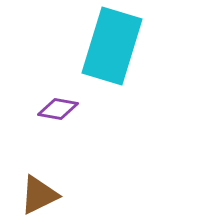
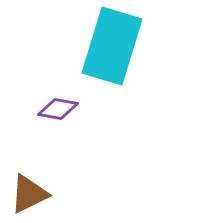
brown triangle: moved 10 px left, 1 px up
